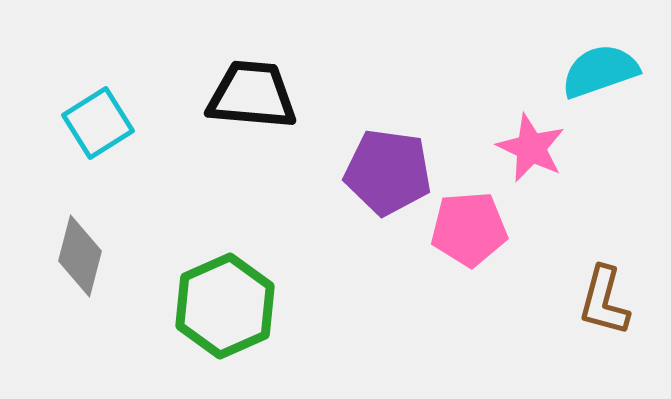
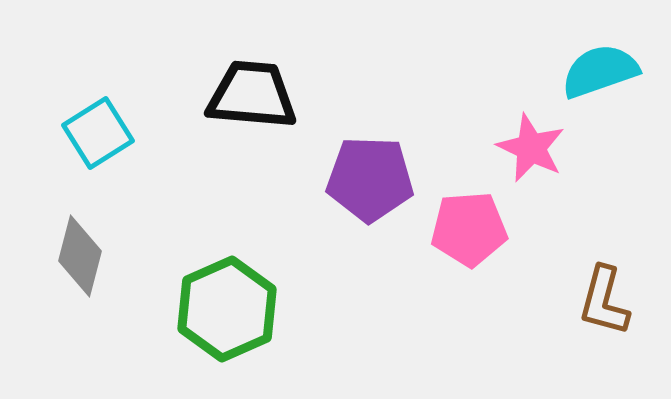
cyan square: moved 10 px down
purple pentagon: moved 18 px left, 7 px down; rotated 6 degrees counterclockwise
green hexagon: moved 2 px right, 3 px down
